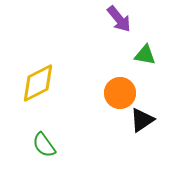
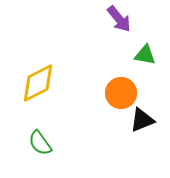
orange circle: moved 1 px right
black triangle: rotated 12 degrees clockwise
green semicircle: moved 4 px left, 2 px up
